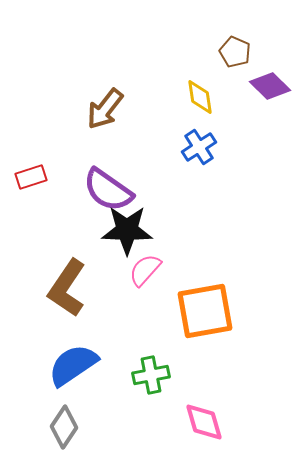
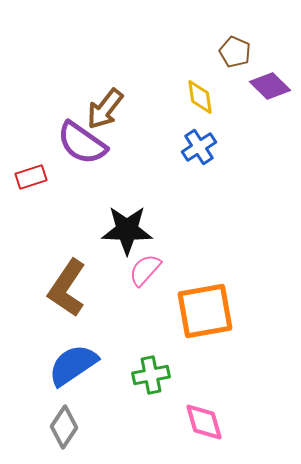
purple semicircle: moved 26 px left, 47 px up
